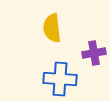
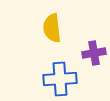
blue cross: rotated 8 degrees counterclockwise
